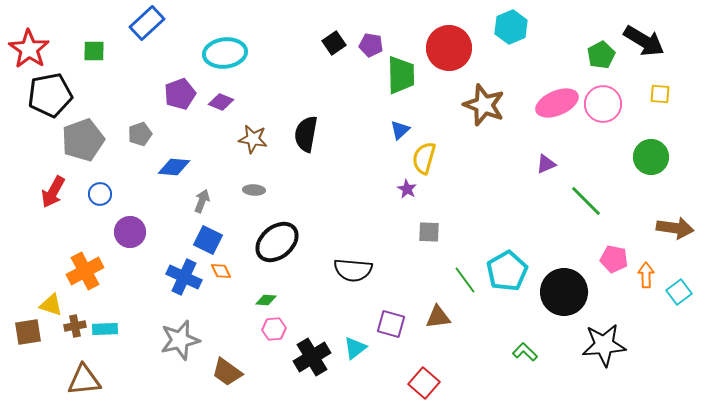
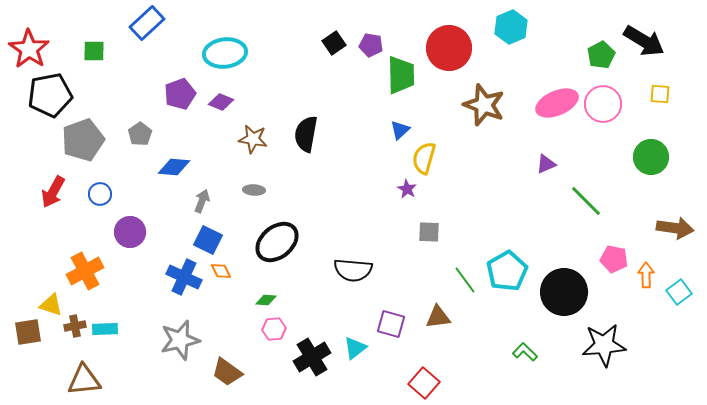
gray pentagon at (140, 134): rotated 15 degrees counterclockwise
